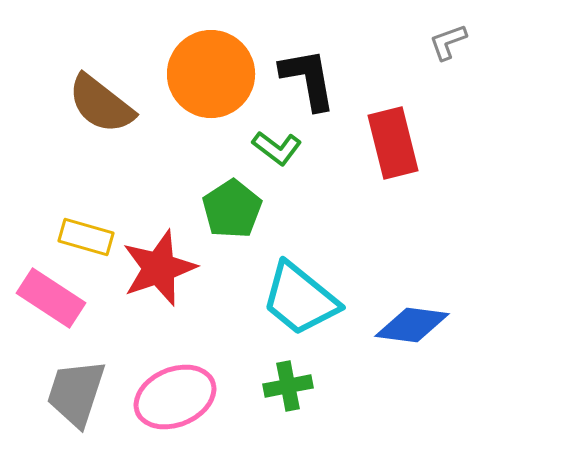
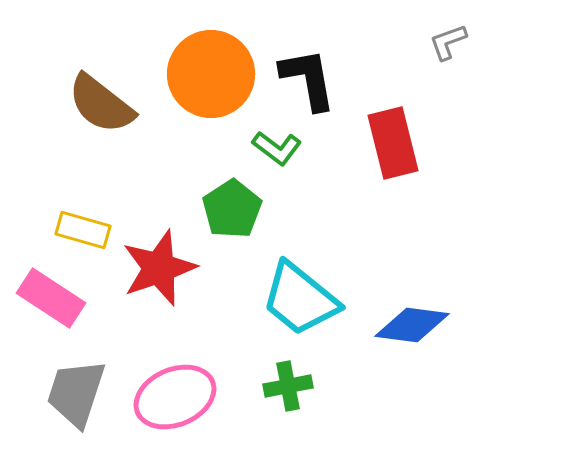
yellow rectangle: moved 3 px left, 7 px up
